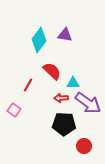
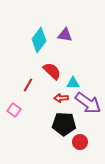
red circle: moved 4 px left, 4 px up
